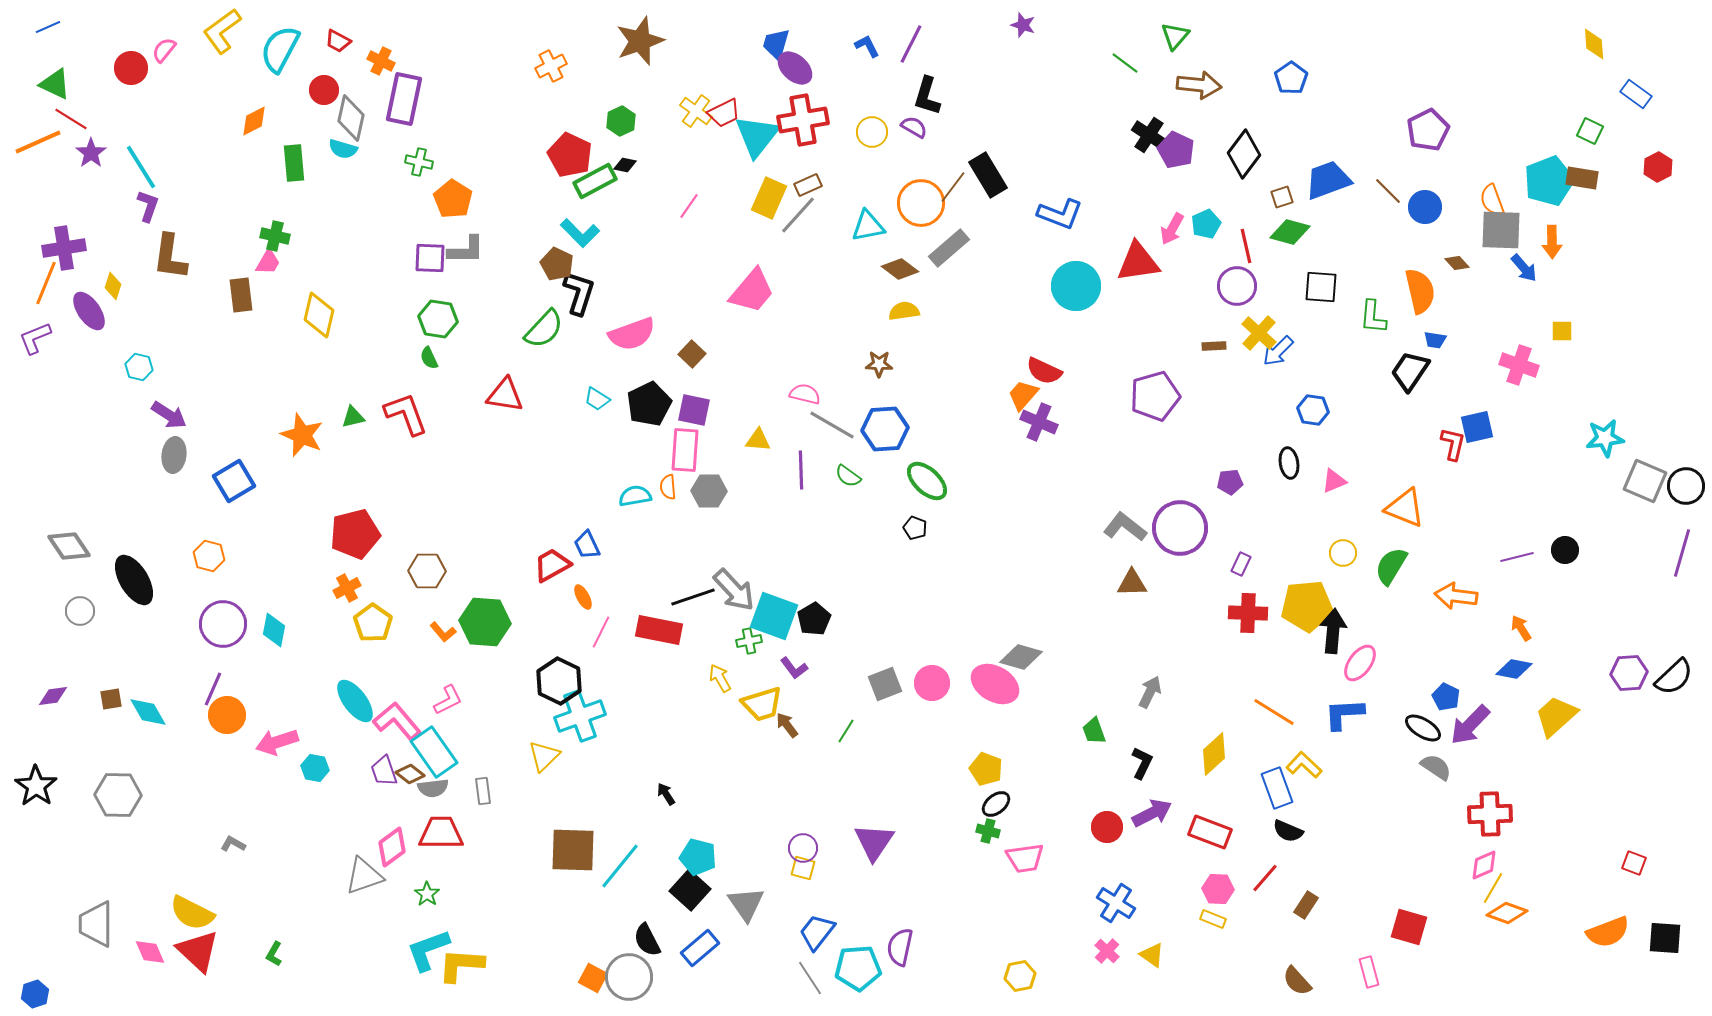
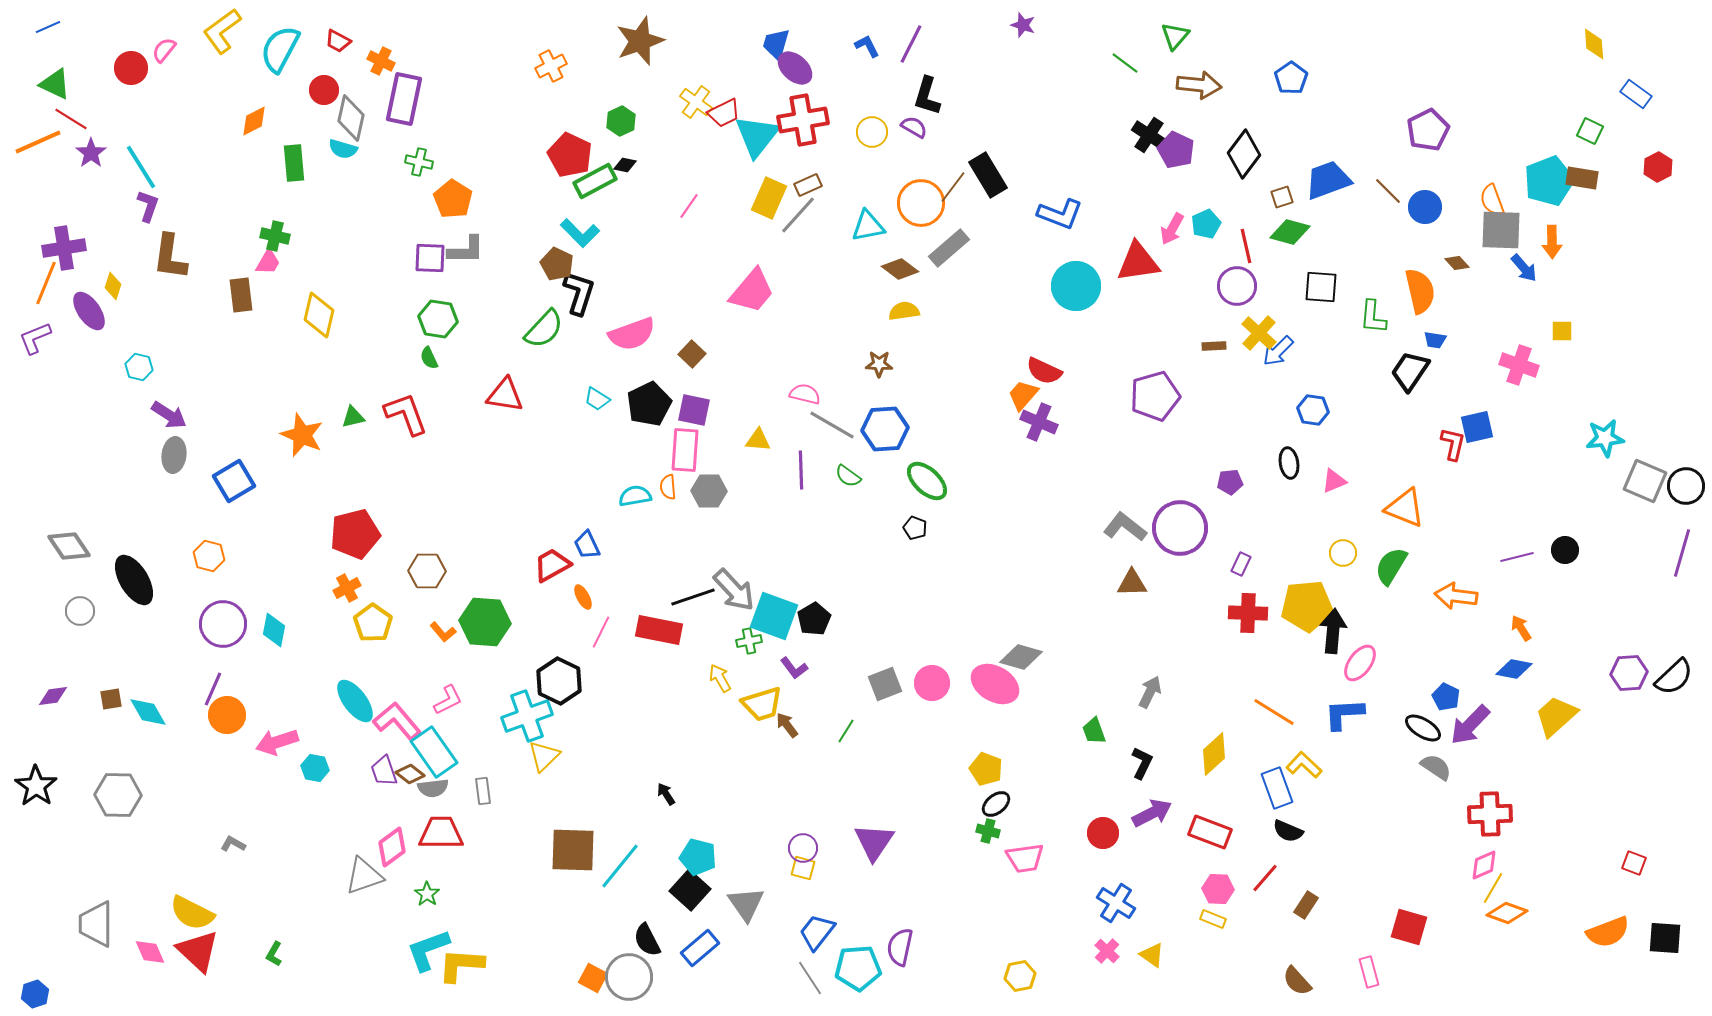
yellow cross at (696, 111): moved 9 px up
cyan cross at (580, 716): moved 53 px left
red circle at (1107, 827): moved 4 px left, 6 px down
